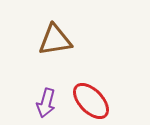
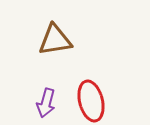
red ellipse: rotated 30 degrees clockwise
